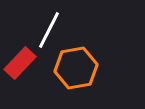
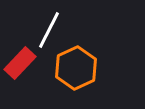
orange hexagon: rotated 15 degrees counterclockwise
